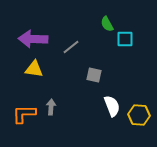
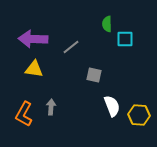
green semicircle: rotated 28 degrees clockwise
orange L-shape: rotated 60 degrees counterclockwise
